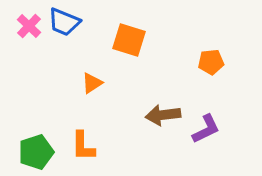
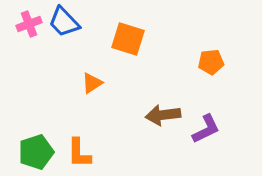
blue trapezoid: rotated 24 degrees clockwise
pink cross: moved 2 px up; rotated 25 degrees clockwise
orange square: moved 1 px left, 1 px up
orange L-shape: moved 4 px left, 7 px down
